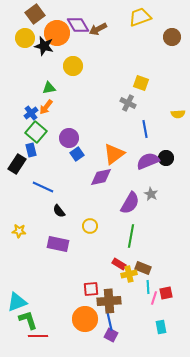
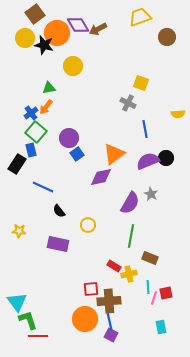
brown circle at (172, 37): moved 5 px left
black star at (44, 46): moved 1 px up
yellow circle at (90, 226): moved 2 px left, 1 px up
red rectangle at (119, 264): moved 5 px left, 2 px down
brown rectangle at (143, 268): moved 7 px right, 10 px up
cyan triangle at (17, 302): rotated 45 degrees counterclockwise
